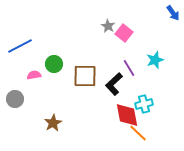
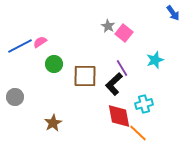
purple line: moved 7 px left
pink semicircle: moved 6 px right, 33 px up; rotated 24 degrees counterclockwise
gray circle: moved 2 px up
red diamond: moved 8 px left, 1 px down
